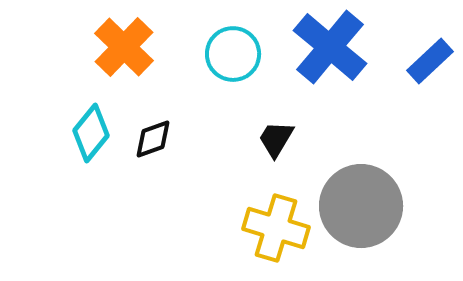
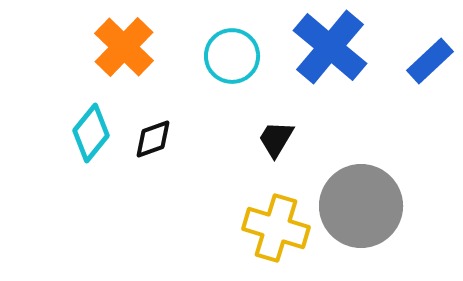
cyan circle: moved 1 px left, 2 px down
